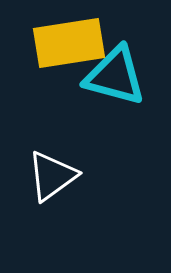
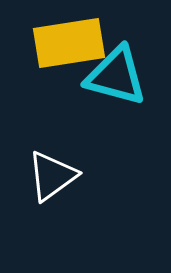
cyan triangle: moved 1 px right
